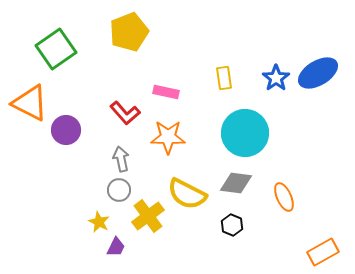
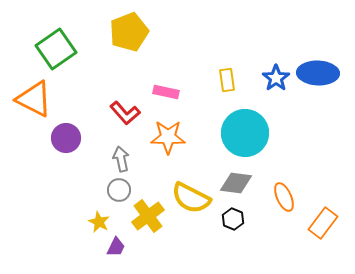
blue ellipse: rotated 33 degrees clockwise
yellow rectangle: moved 3 px right, 2 px down
orange triangle: moved 4 px right, 4 px up
purple circle: moved 8 px down
yellow semicircle: moved 4 px right, 4 px down
black hexagon: moved 1 px right, 6 px up
orange rectangle: moved 29 px up; rotated 24 degrees counterclockwise
